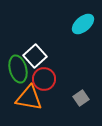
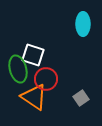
cyan ellipse: rotated 50 degrees counterclockwise
white square: moved 2 px left, 1 px up; rotated 30 degrees counterclockwise
red circle: moved 2 px right
orange triangle: moved 5 px right, 1 px up; rotated 24 degrees clockwise
